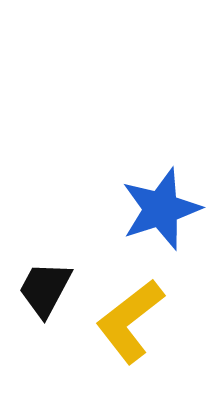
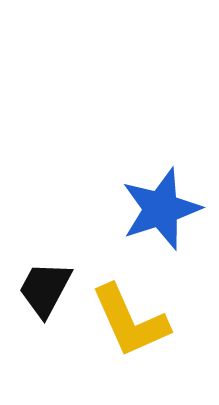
yellow L-shape: rotated 76 degrees counterclockwise
